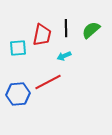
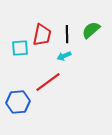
black line: moved 1 px right, 6 px down
cyan square: moved 2 px right
red line: rotated 8 degrees counterclockwise
blue hexagon: moved 8 px down
